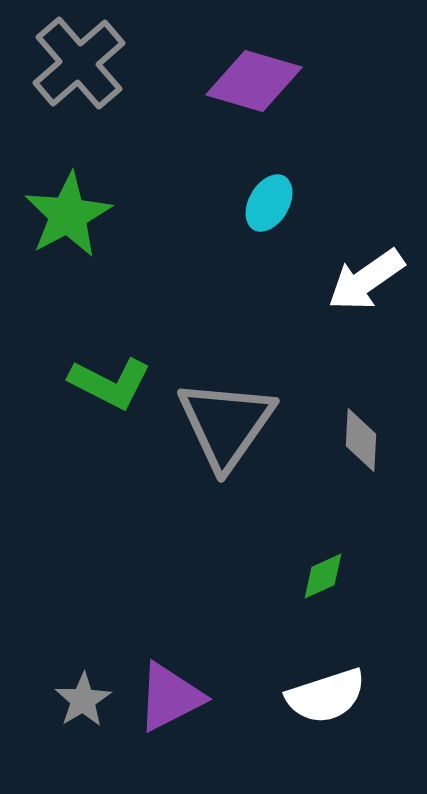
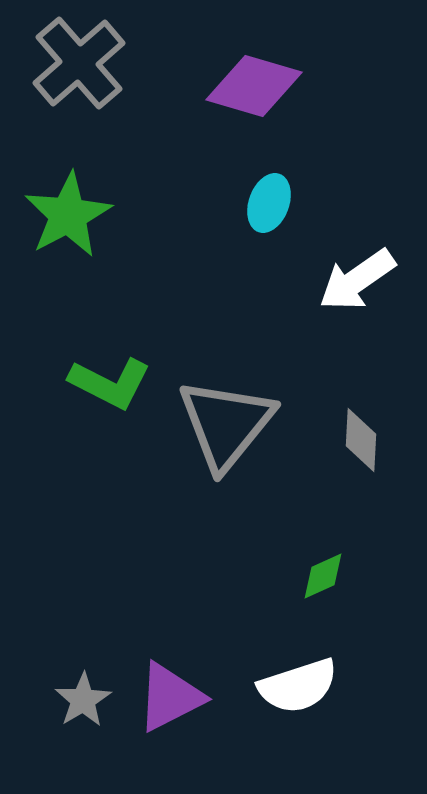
purple diamond: moved 5 px down
cyan ellipse: rotated 10 degrees counterclockwise
white arrow: moved 9 px left
gray triangle: rotated 4 degrees clockwise
white semicircle: moved 28 px left, 10 px up
